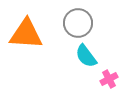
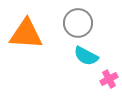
cyan semicircle: rotated 25 degrees counterclockwise
